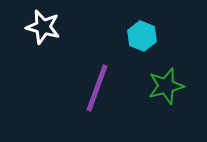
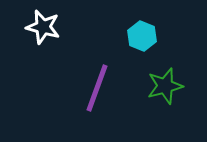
green star: moved 1 px left
